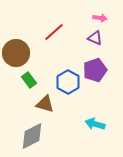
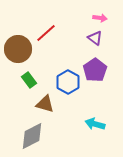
red line: moved 8 px left, 1 px down
purple triangle: rotated 14 degrees clockwise
brown circle: moved 2 px right, 4 px up
purple pentagon: rotated 15 degrees counterclockwise
